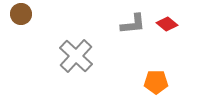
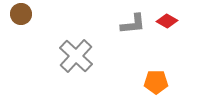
red diamond: moved 3 px up; rotated 10 degrees counterclockwise
